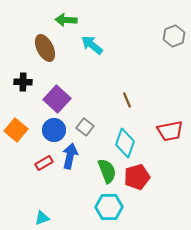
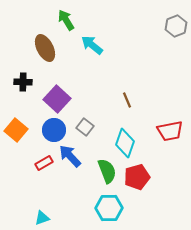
green arrow: rotated 55 degrees clockwise
gray hexagon: moved 2 px right, 10 px up
blue arrow: rotated 55 degrees counterclockwise
cyan hexagon: moved 1 px down
